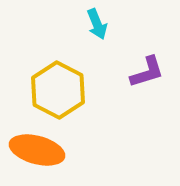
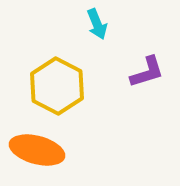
yellow hexagon: moved 1 px left, 4 px up
